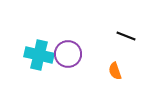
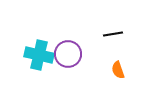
black line: moved 13 px left, 2 px up; rotated 30 degrees counterclockwise
orange semicircle: moved 3 px right, 1 px up
